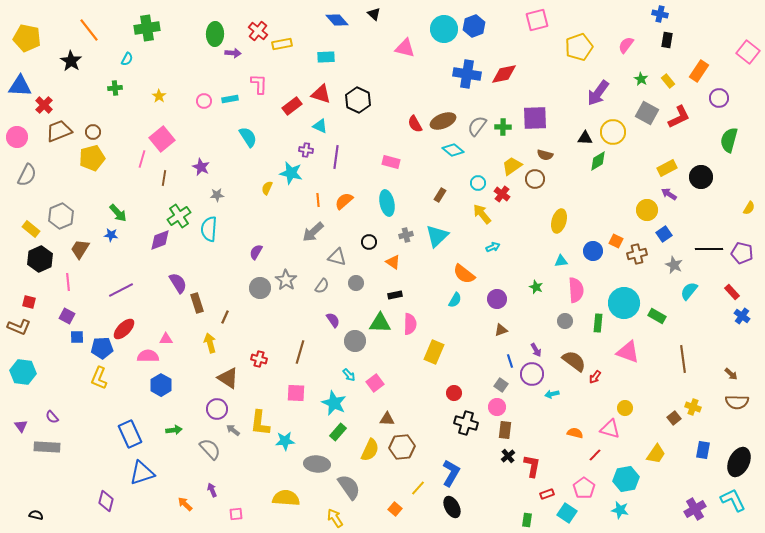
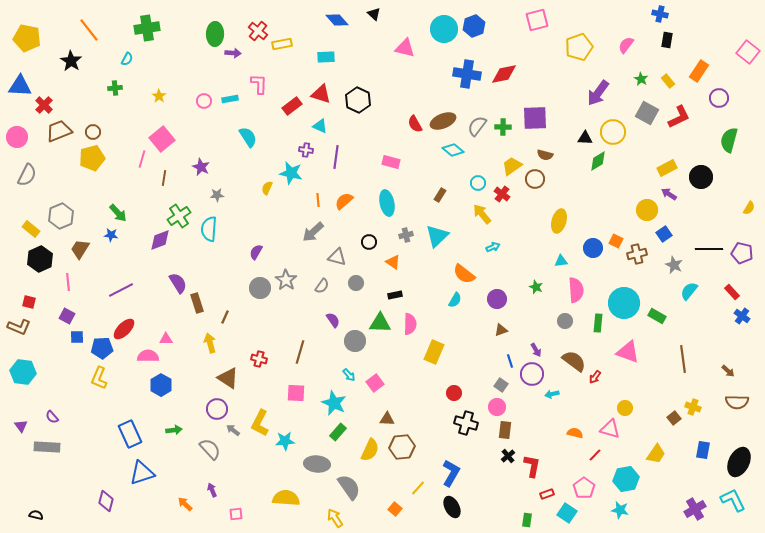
blue circle at (593, 251): moved 3 px up
brown arrow at (731, 374): moved 3 px left, 3 px up
yellow L-shape at (260, 423): rotated 20 degrees clockwise
